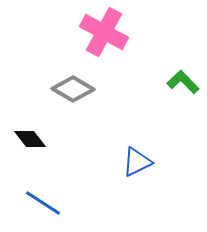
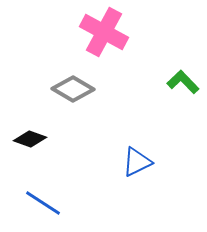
black diamond: rotated 32 degrees counterclockwise
